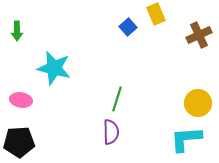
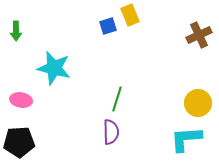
yellow rectangle: moved 26 px left, 1 px down
blue square: moved 20 px left, 1 px up; rotated 24 degrees clockwise
green arrow: moved 1 px left
